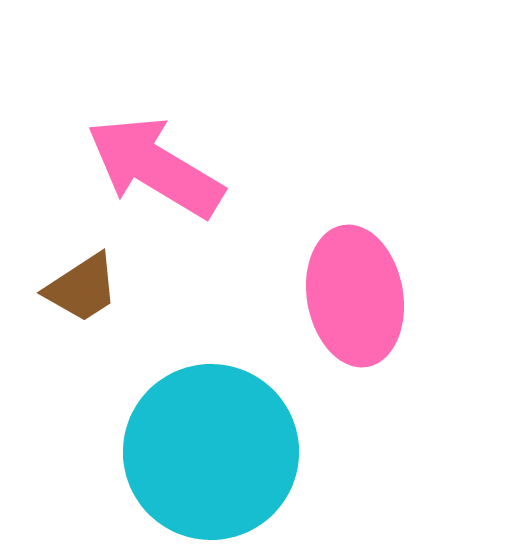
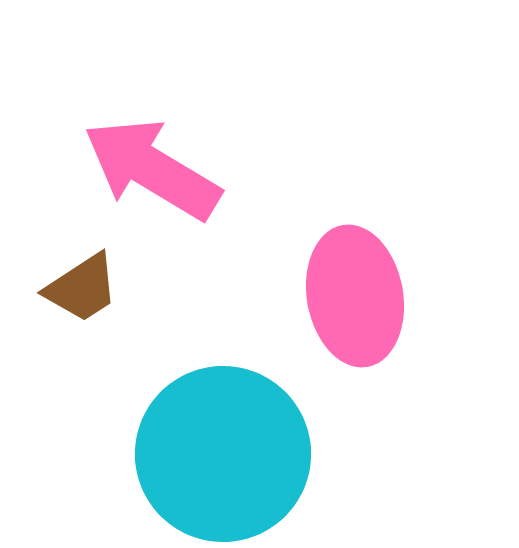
pink arrow: moved 3 px left, 2 px down
cyan circle: moved 12 px right, 2 px down
